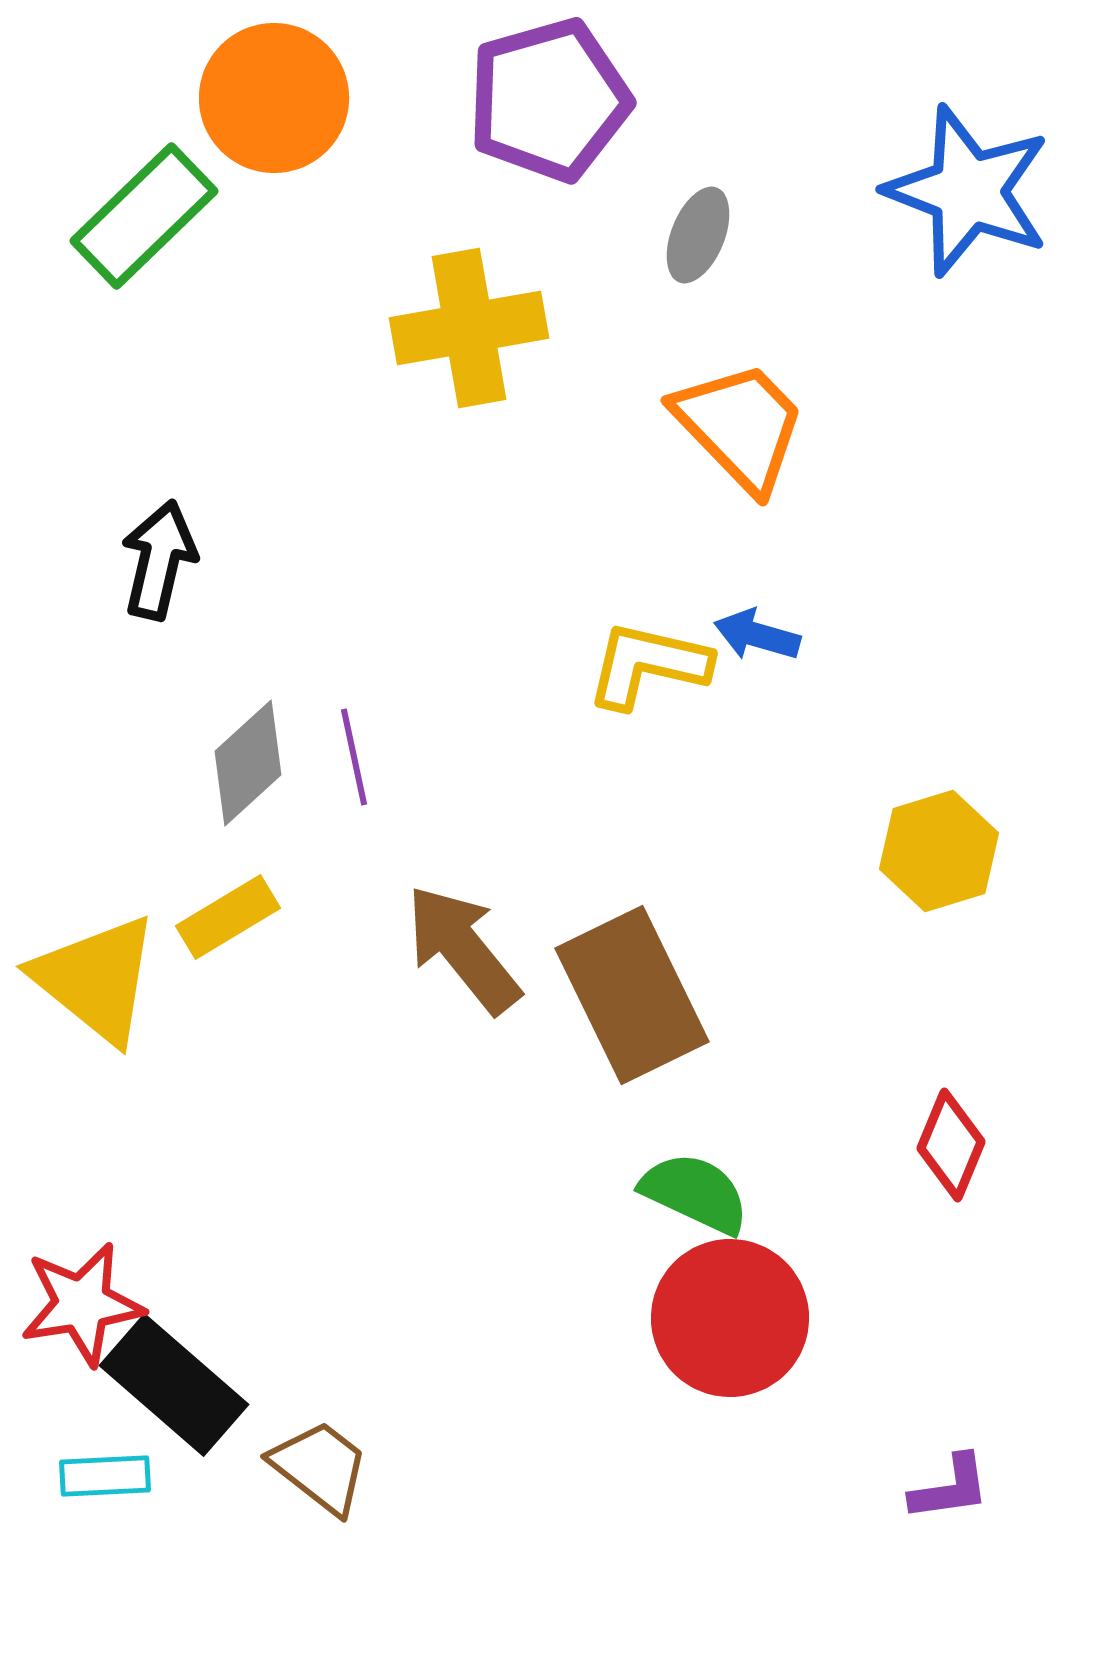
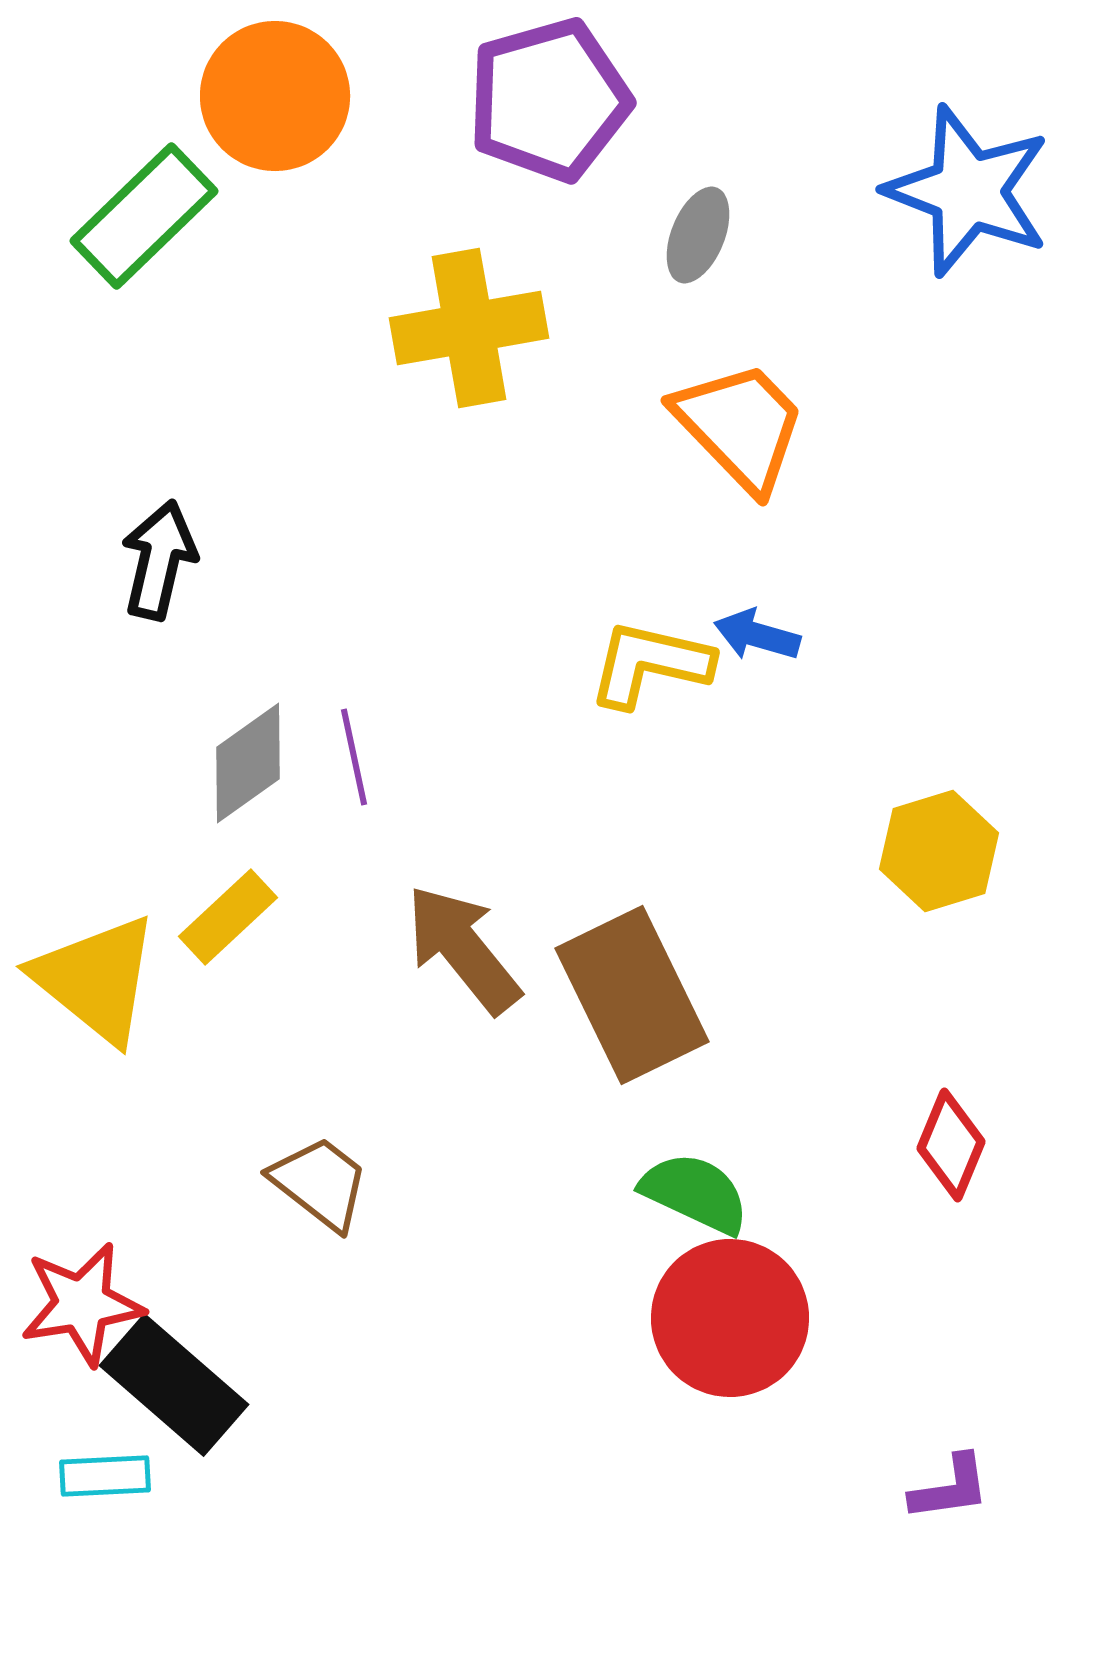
orange circle: moved 1 px right, 2 px up
yellow L-shape: moved 2 px right, 1 px up
gray diamond: rotated 7 degrees clockwise
yellow rectangle: rotated 12 degrees counterclockwise
brown trapezoid: moved 284 px up
